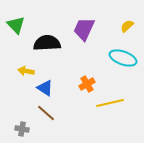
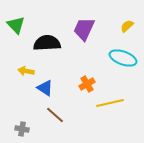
brown line: moved 9 px right, 2 px down
